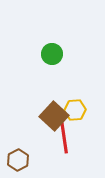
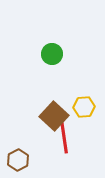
yellow hexagon: moved 9 px right, 3 px up
